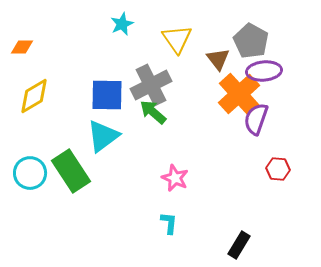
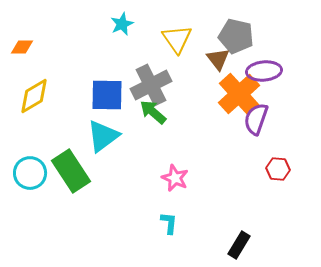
gray pentagon: moved 15 px left, 5 px up; rotated 16 degrees counterclockwise
